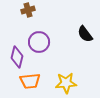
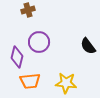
black semicircle: moved 3 px right, 12 px down
yellow star: rotated 10 degrees clockwise
